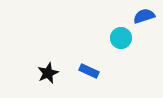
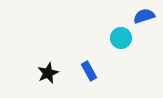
blue rectangle: rotated 36 degrees clockwise
